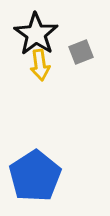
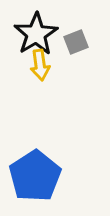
black star: rotated 6 degrees clockwise
gray square: moved 5 px left, 10 px up
